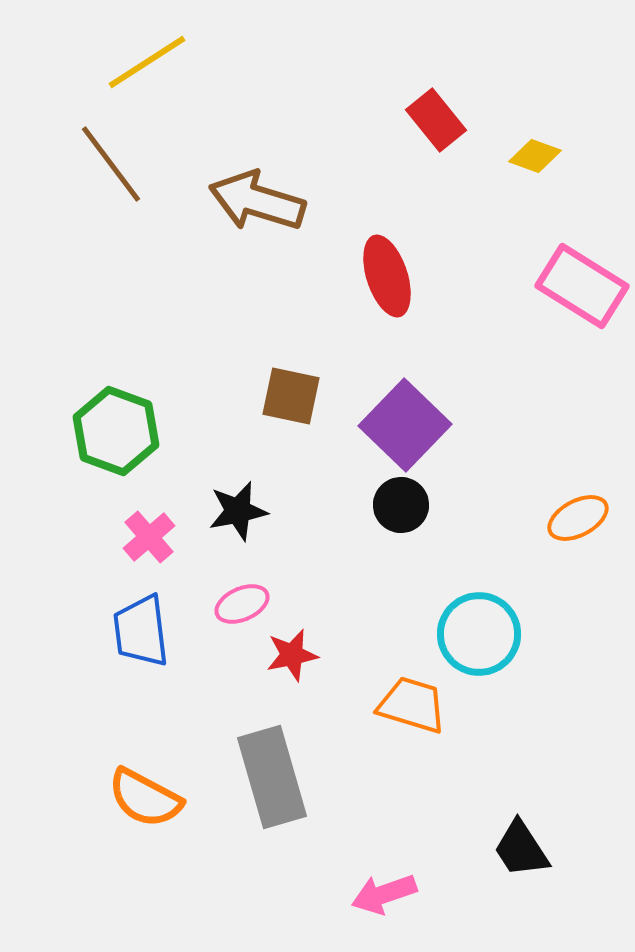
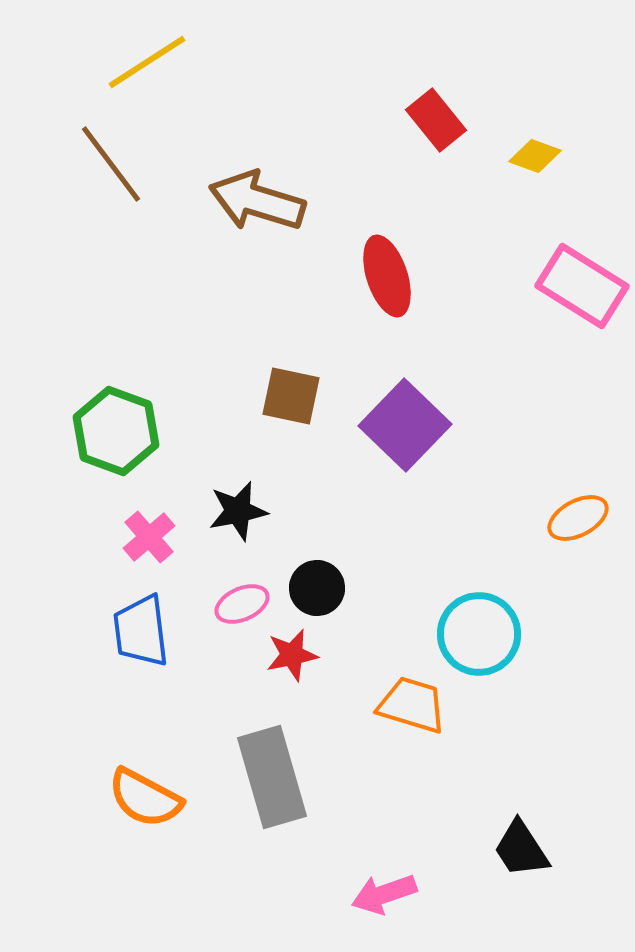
black circle: moved 84 px left, 83 px down
